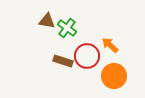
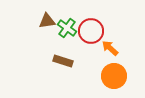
brown triangle: rotated 18 degrees counterclockwise
orange arrow: moved 3 px down
red circle: moved 4 px right, 25 px up
